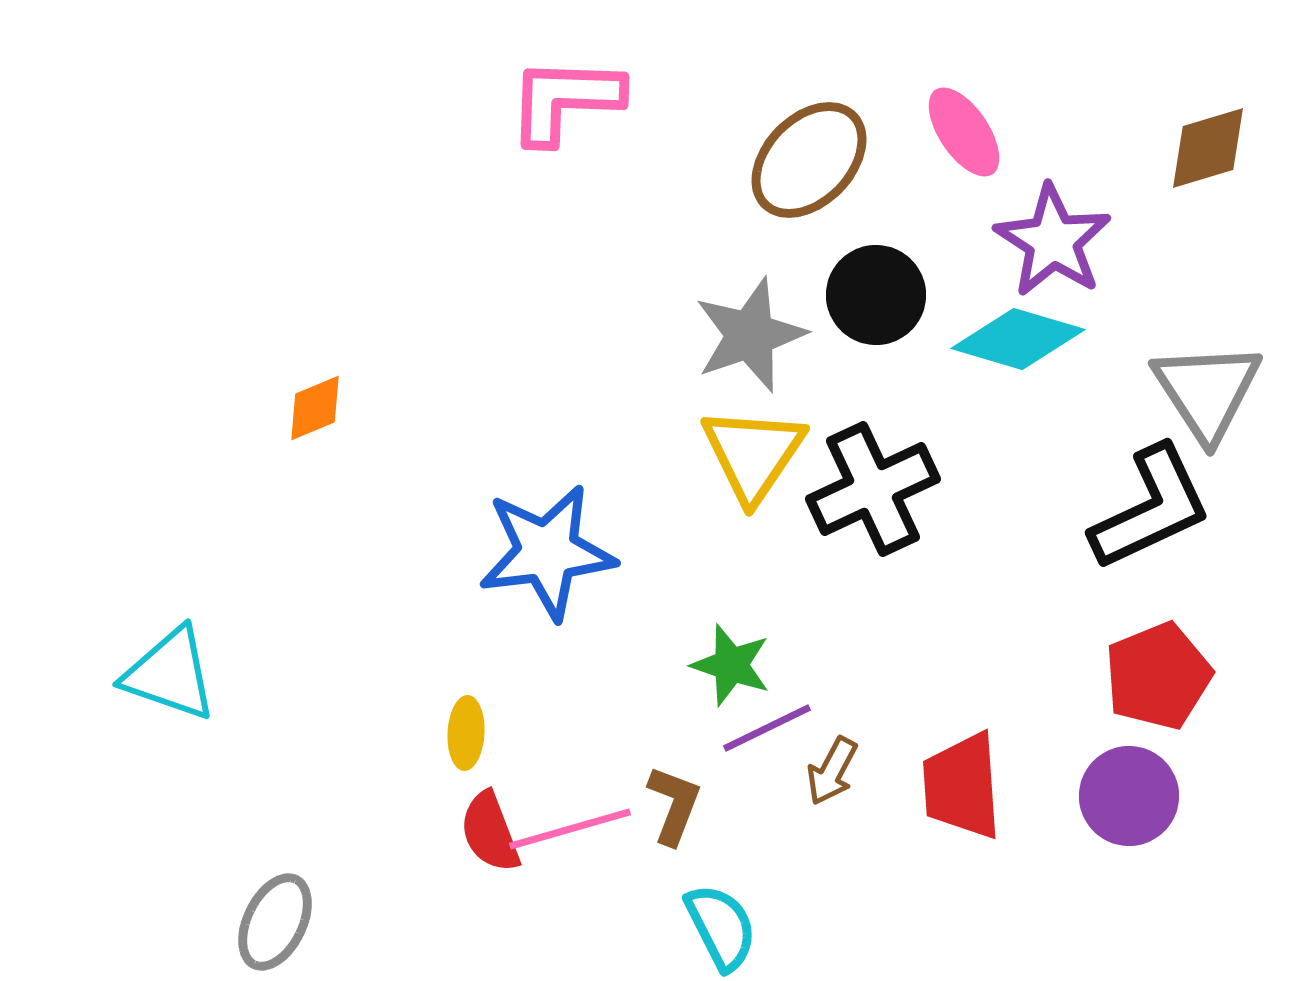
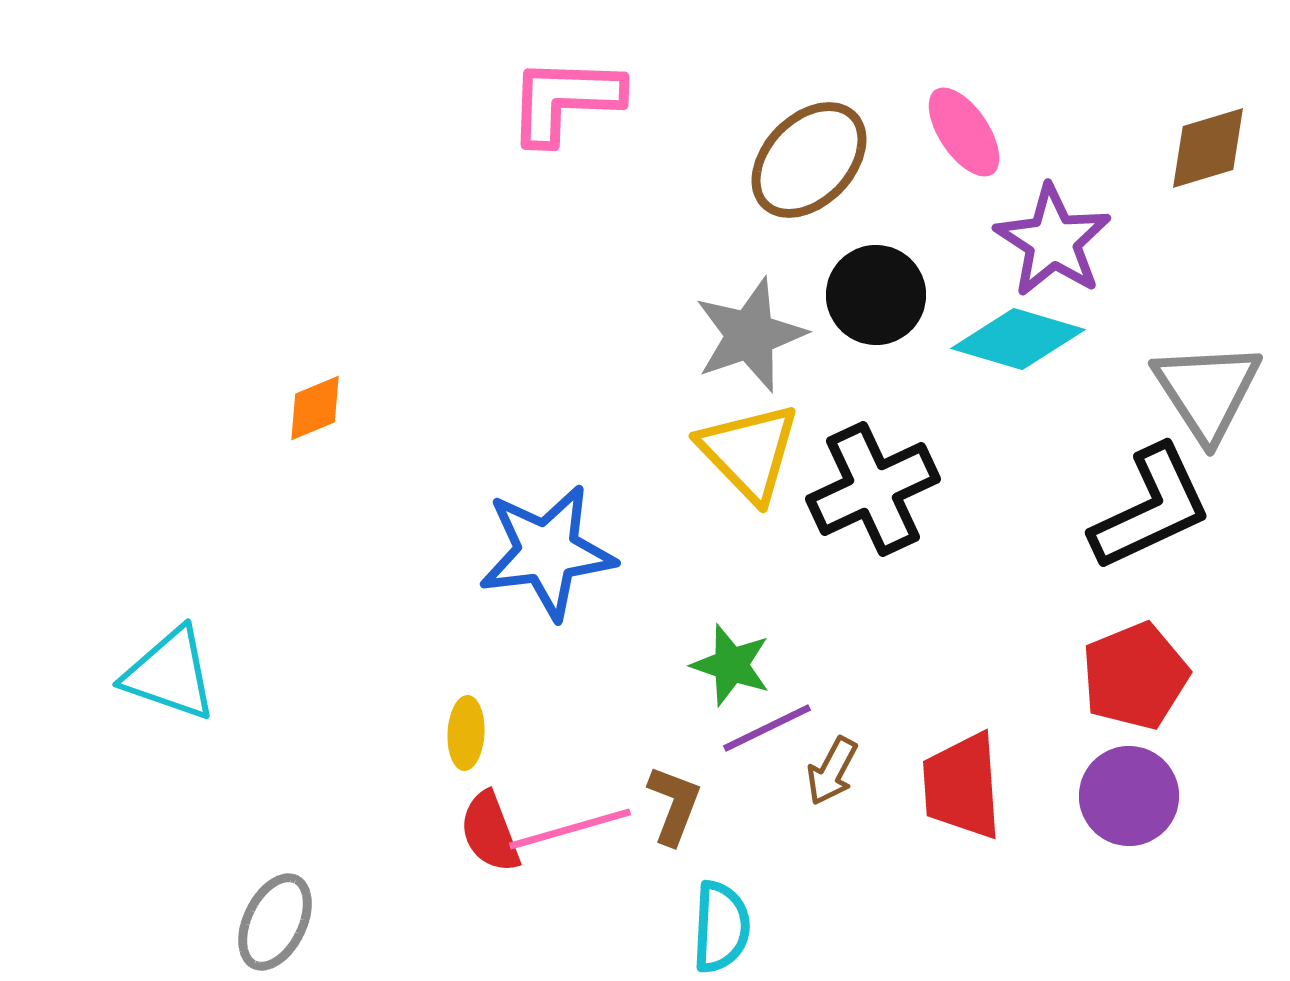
yellow triangle: moved 4 px left, 2 px up; rotated 18 degrees counterclockwise
red pentagon: moved 23 px left
cyan semicircle: rotated 30 degrees clockwise
